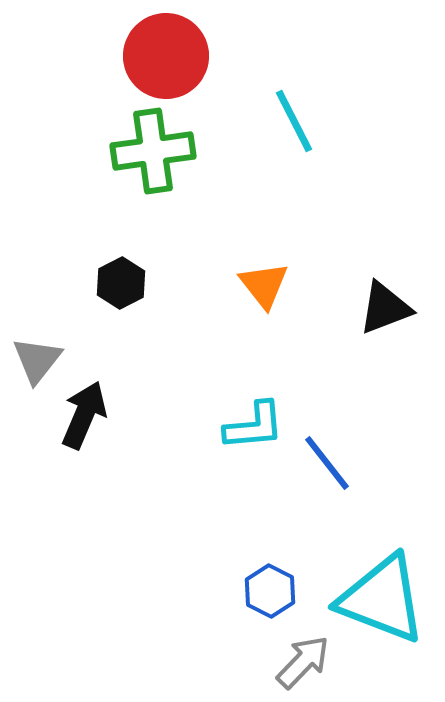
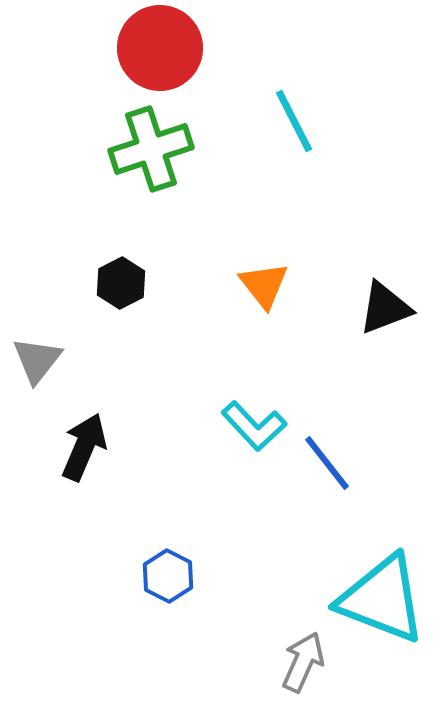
red circle: moved 6 px left, 8 px up
green cross: moved 2 px left, 2 px up; rotated 10 degrees counterclockwise
black arrow: moved 32 px down
cyan L-shape: rotated 52 degrees clockwise
blue hexagon: moved 102 px left, 15 px up
gray arrow: rotated 20 degrees counterclockwise
